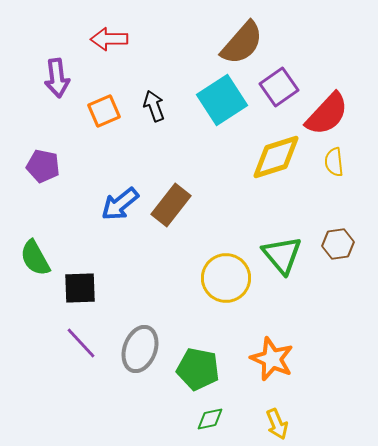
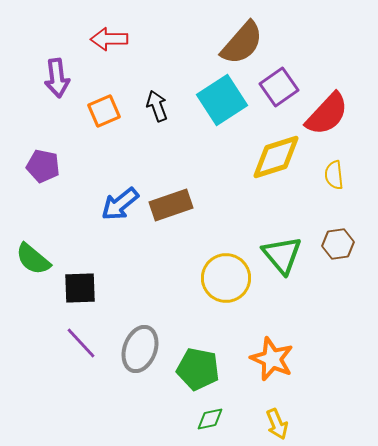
black arrow: moved 3 px right
yellow semicircle: moved 13 px down
brown rectangle: rotated 33 degrees clockwise
green semicircle: moved 2 px left, 1 px down; rotated 21 degrees counterclockwise
